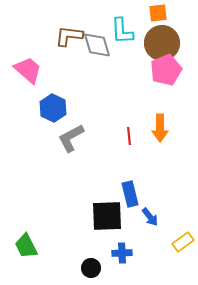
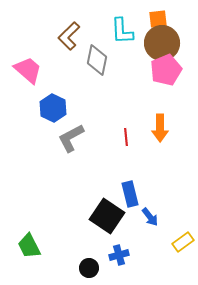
orange square: moved 6 px down
brown L-shape: rotated 52 degrees counterclockwise
gray diamond: moved 15 px down; rotated 28 degrees clockwise
red line: moved 3 px left, 1 px down
black square: rotated 36 degrees clockwise
green trapezoid: moved 3 px right
blue cross: moved 3 px left, 2 px down; rotated 12 degrees counterclockwise
black circle: moved 2 px left
